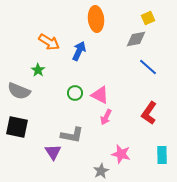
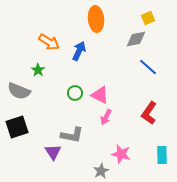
black square: rotated 30 degrees counterclockwise
